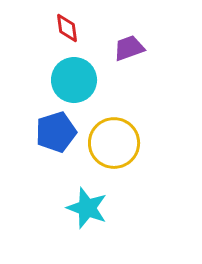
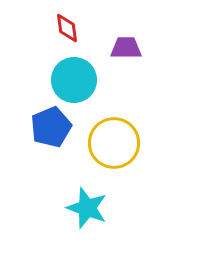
purple trapezoid: moved 3 px left; rotated 20 degrees clockwise
blue pentagon: moved 5 px left, 5 px up; rotated 6 degrees counterclockwise
